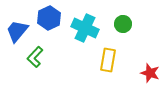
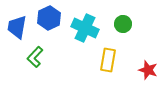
blue trapezoid: moved 4 px up; rotated 30 degrees counterclockwise
red star: moved 2 px left, 3 px up
